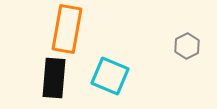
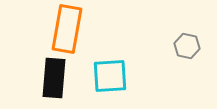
gray hexagon: rotated 20 degrees counterclockwise
cyan square: rotated 27 degrees counterclockwise
